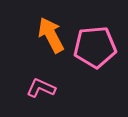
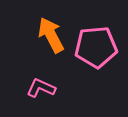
pink pentagon: moved 1 px right
